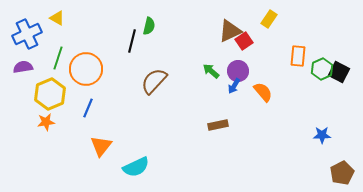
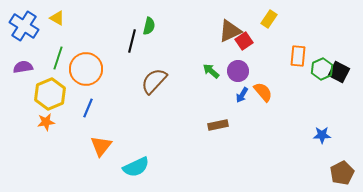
blue cross: moved 3 px left, 8 px up; rotated 32 degrees counterclockwise
blue arrow: moved 8 px right, 9 px down
